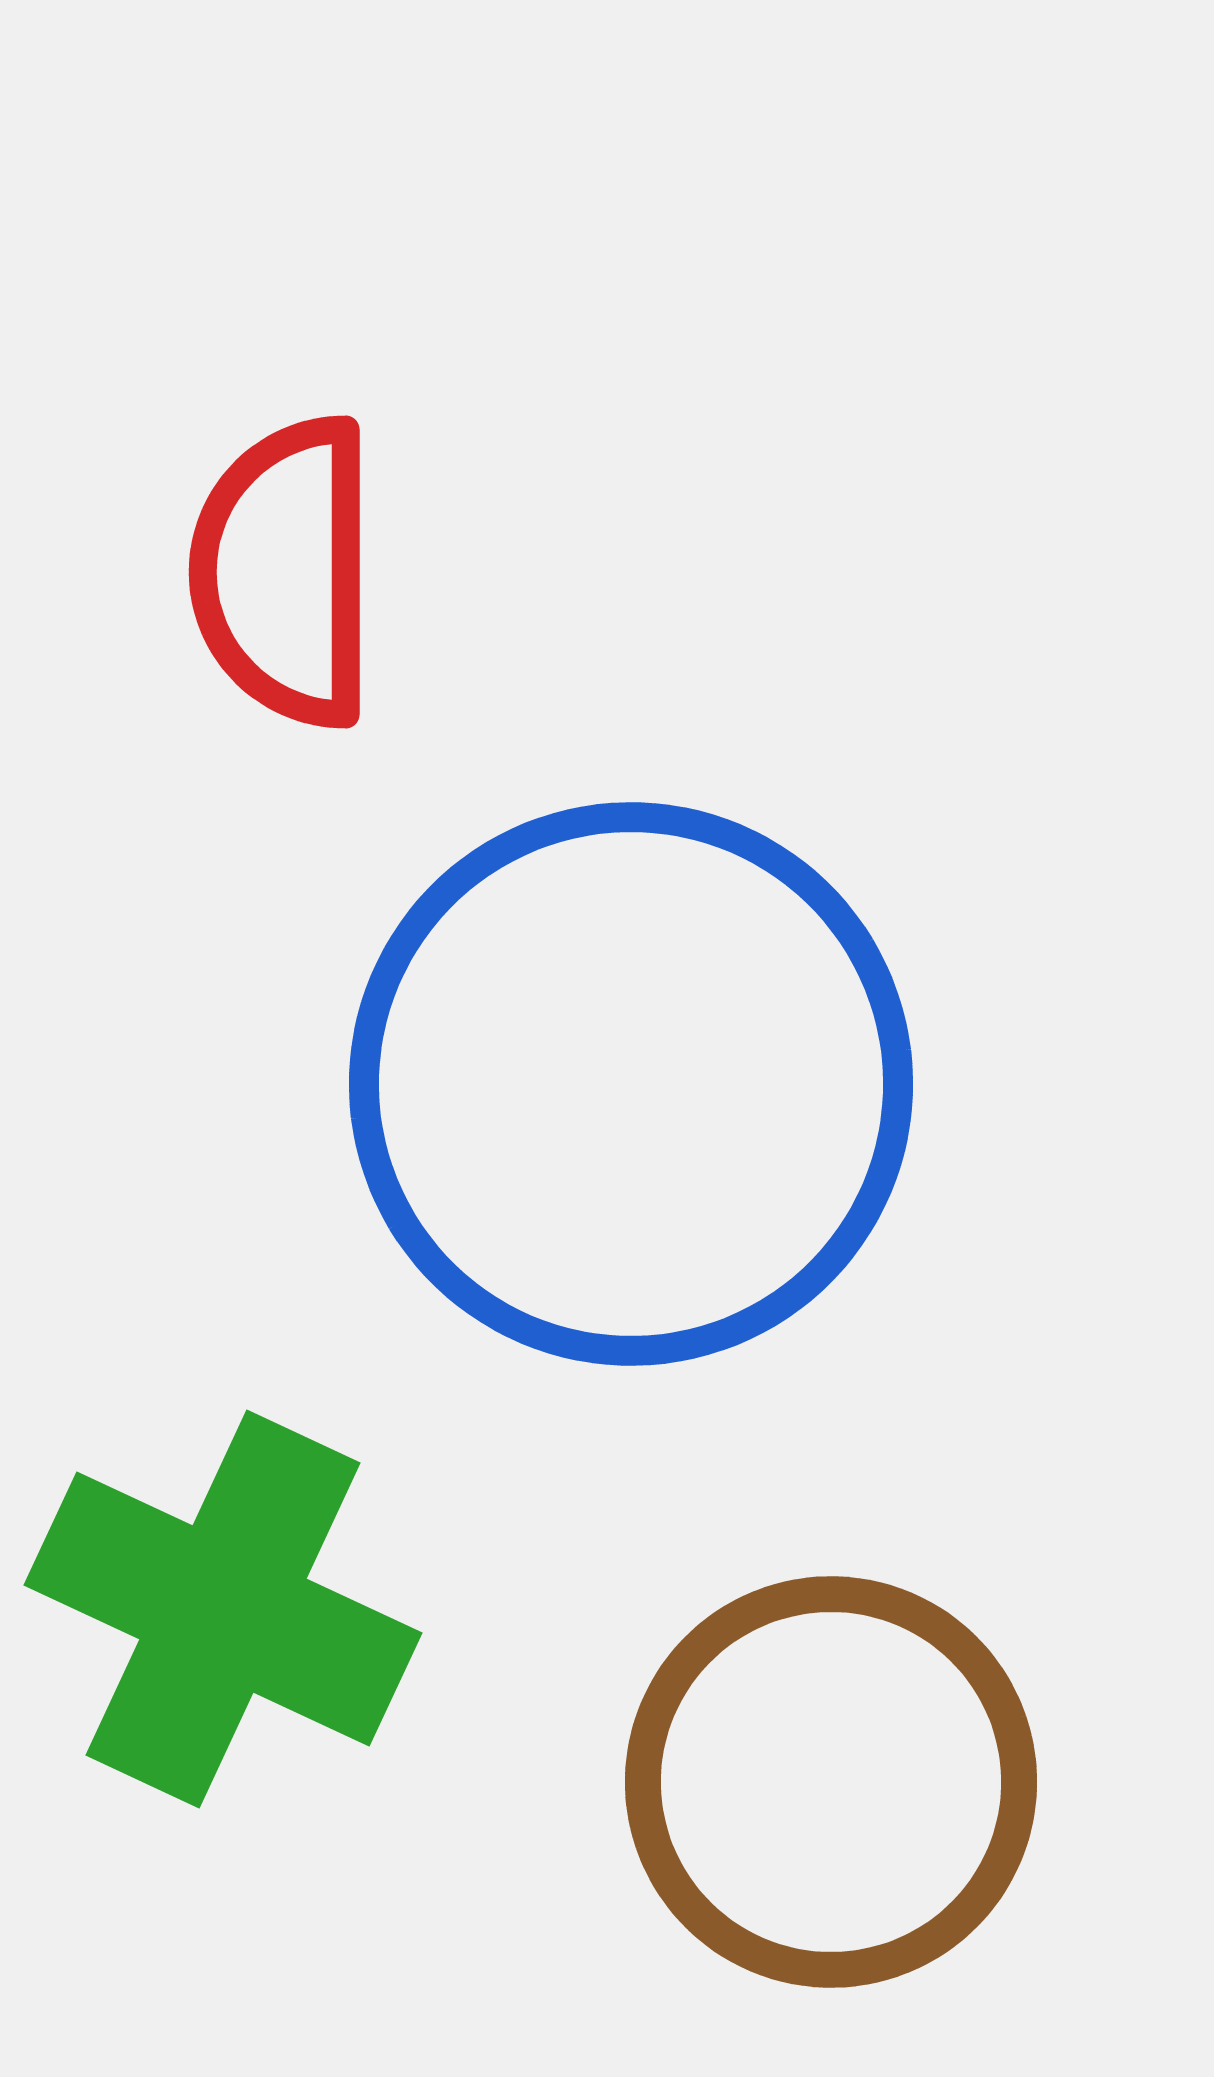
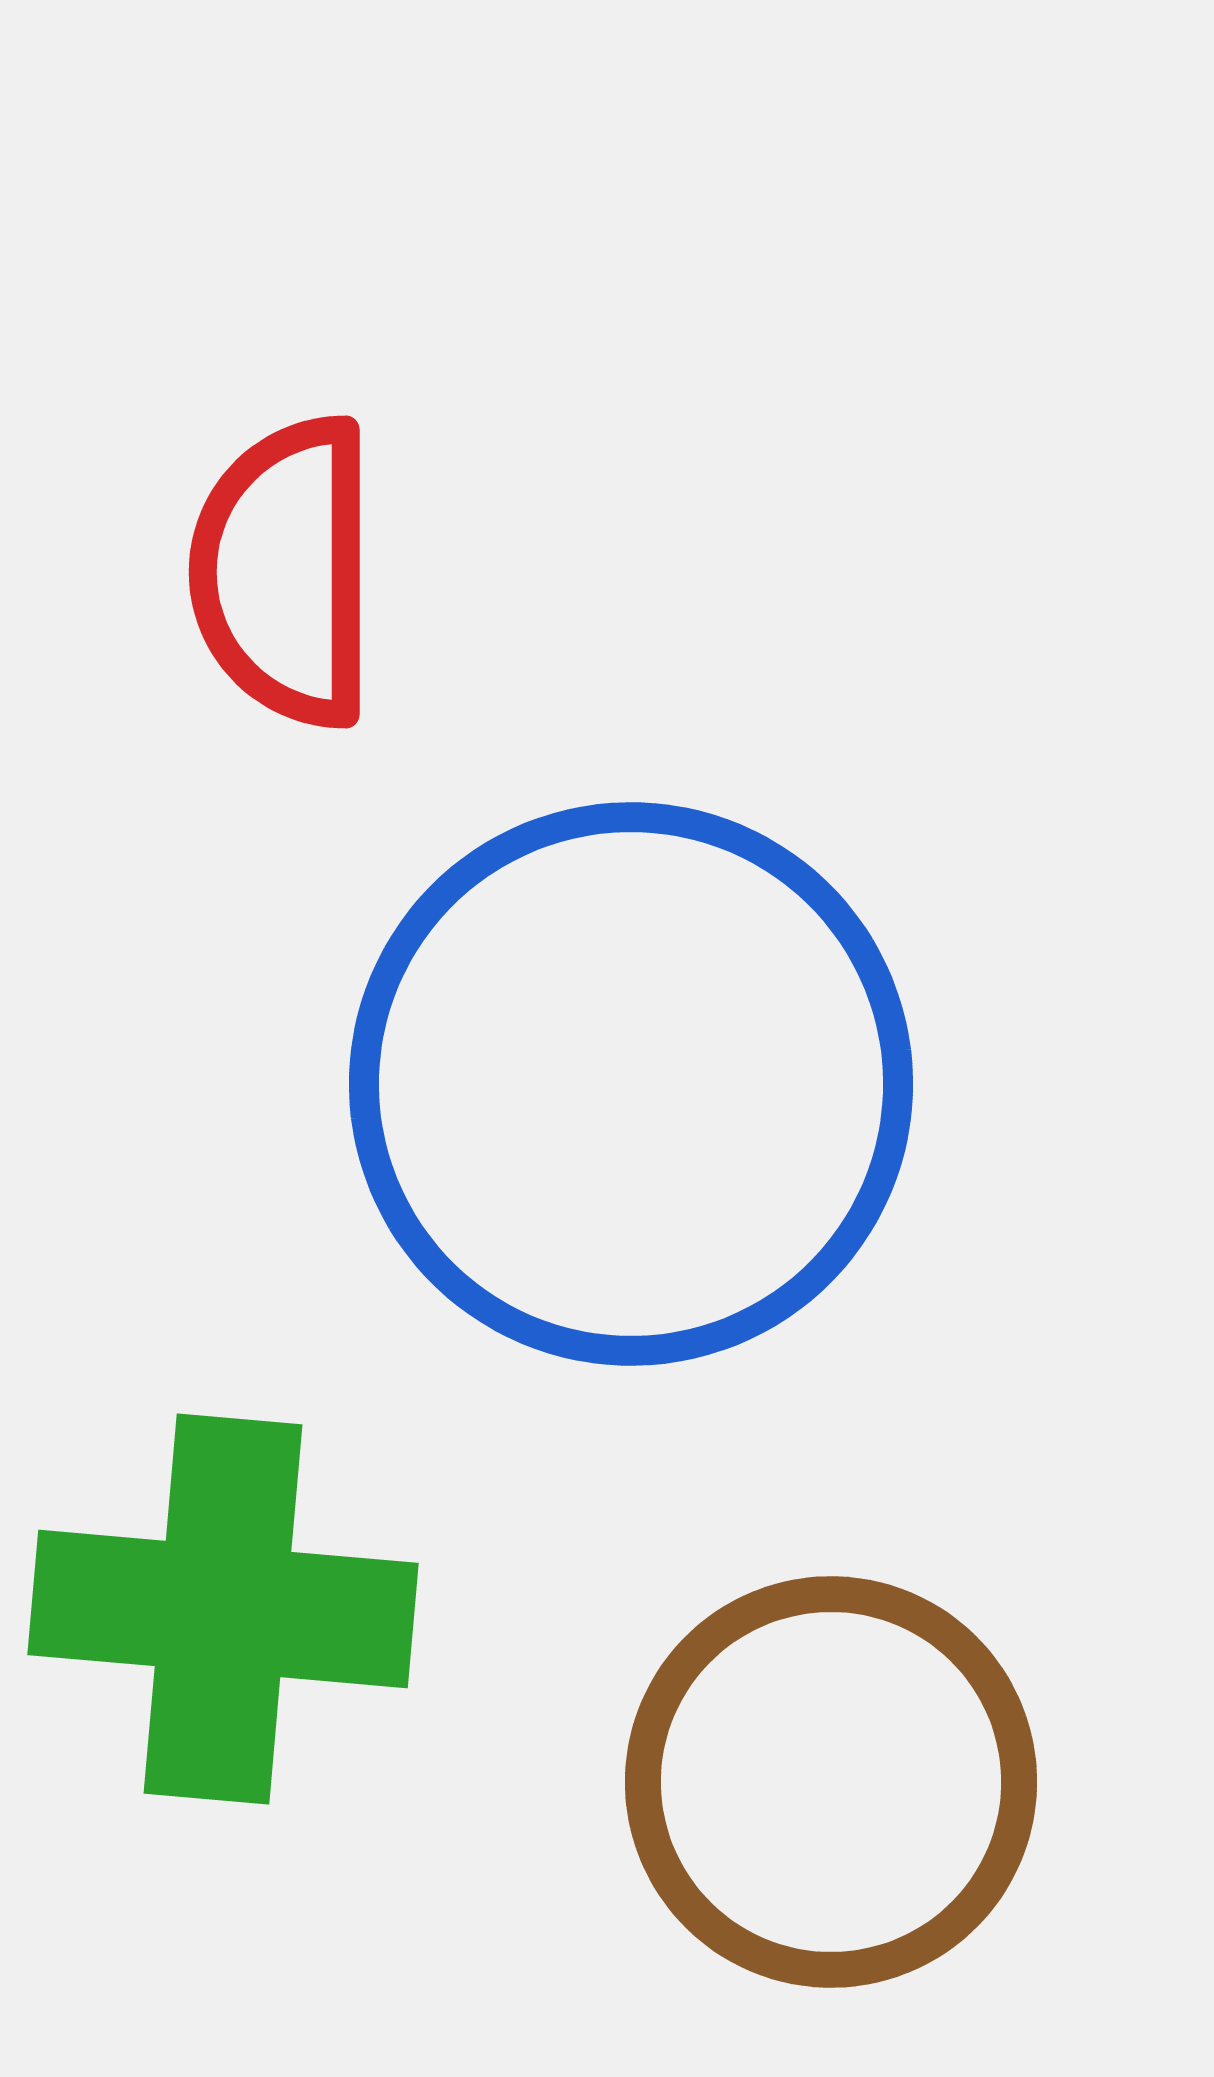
green cross: rotated 20 degrees counterclockwise
